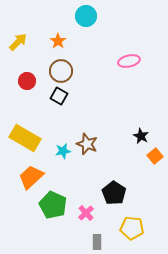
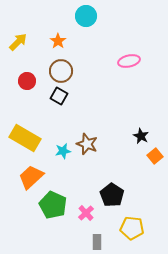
black pentagon: moved 2 px left, 2 px down
